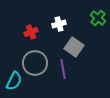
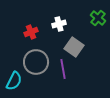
gray circle: moved 1 px right, 1 px up
